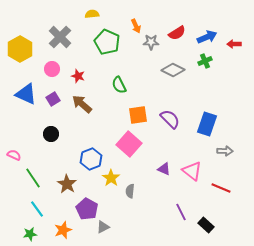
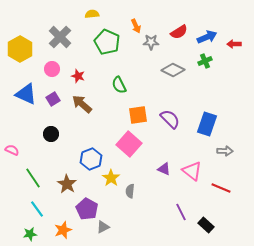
red semicircle: moved 2 px right, 1 px up
pink semicircle: moved 2 px left, 5 px up
